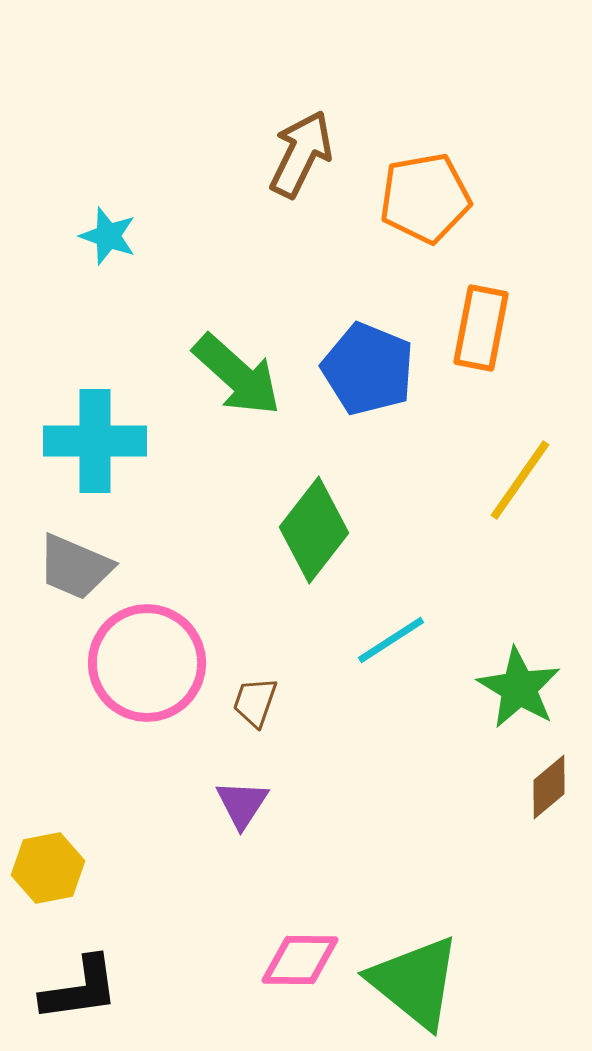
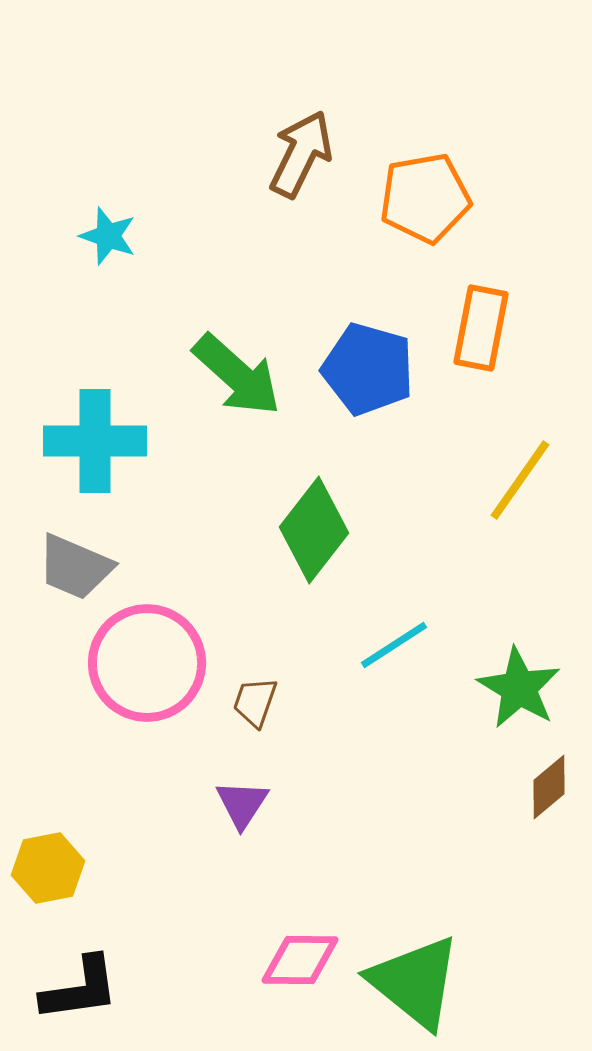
blue pentagon: rotated 6 degrees counterclockwise
cyan line: moved 3 px right, 5 px down
